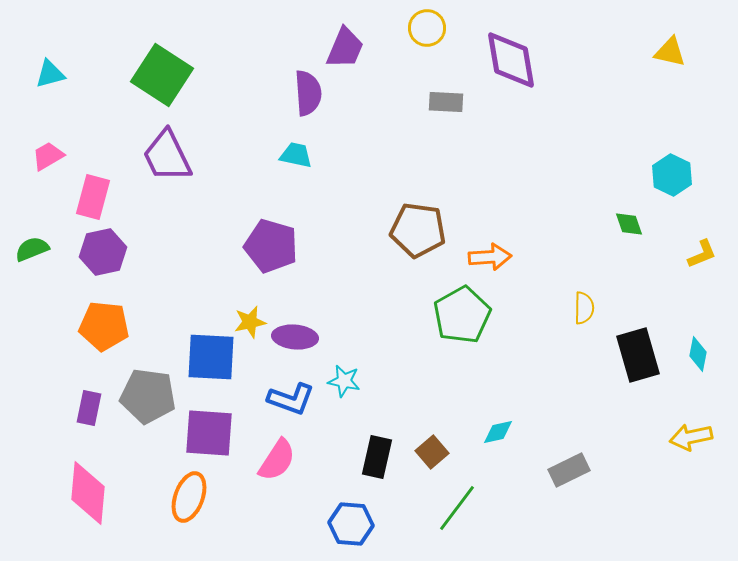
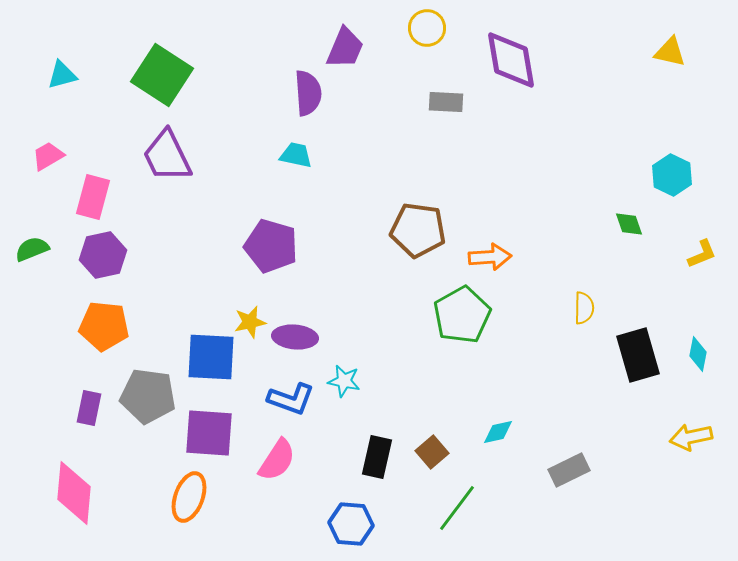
cyan triangle at (50, 74): moved 12 px right, 1 px down
purple hexagon at (103, 252): moved 3 px down
pink diamond at (88, 493): moved 14 px left
